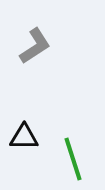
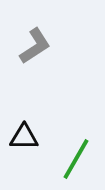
green line: moved 3 px right; rotated 48 degrees clockwise
